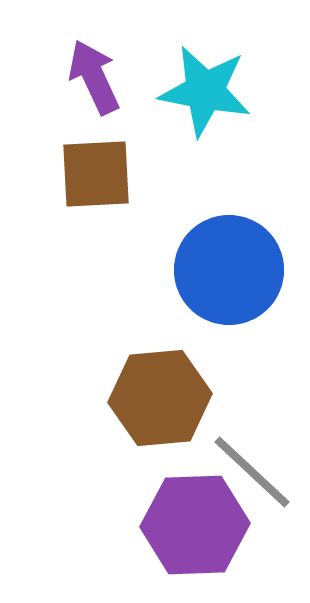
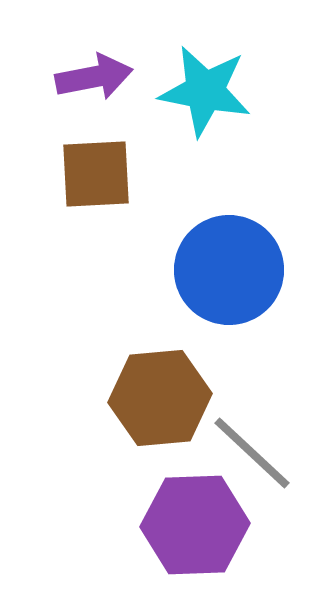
purple arrow: rotated 104 degrees clockwise
gray line: moved 19 px up
